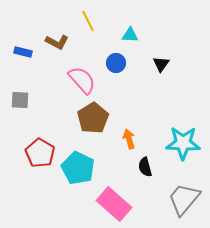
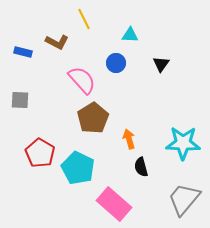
yellow line: moved 4 px left, 2 px up
black semicircle: moved 4 px left
